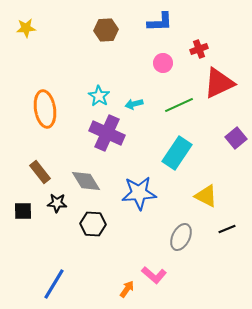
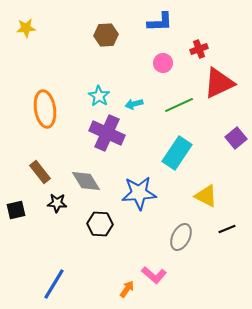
brown hexagon: moved 5 px down
black square: moved 7 px left, 1 px up; rotated 12 degrees counterclockwise
black hexagon: moved 7 px right
